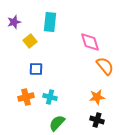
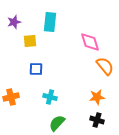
yellow square: rotated 32 degrees clockwise
orange cross: moved 15 px left
